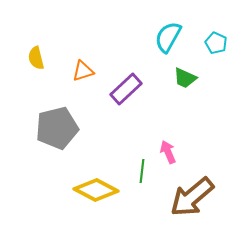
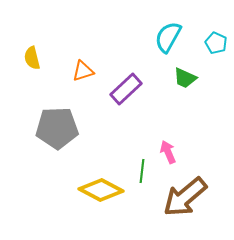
yellow semicircle: moved 4 px left
gray pentagon: rotated 12 degrees clockwise
yellow diamond: moved 5 px right
brown arrow: moved 7 px left
